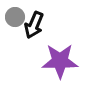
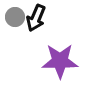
black arrow: moved 2 px right, 7 px up
